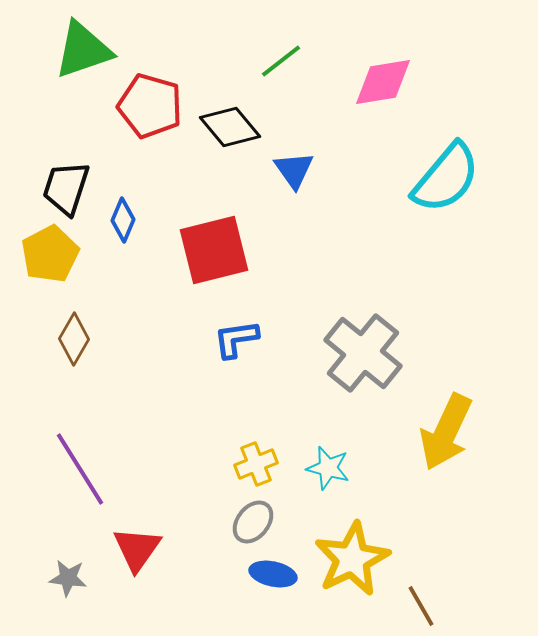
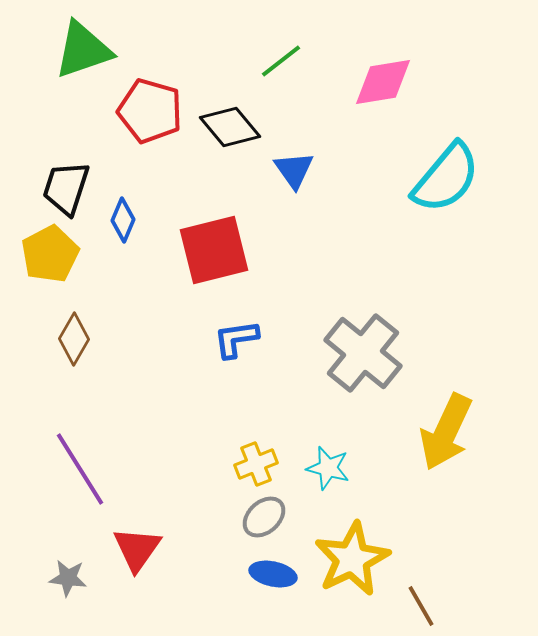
red pentagon: moved 5 px down
gray ellipse: moved 11 px right, 5 px up; rotated 9 degrees clockwise
